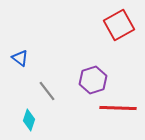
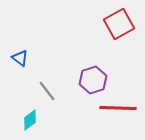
red square: moved 1 px up
cyan diamond: moved 1 px right; rotated 35 degrees clockwise
